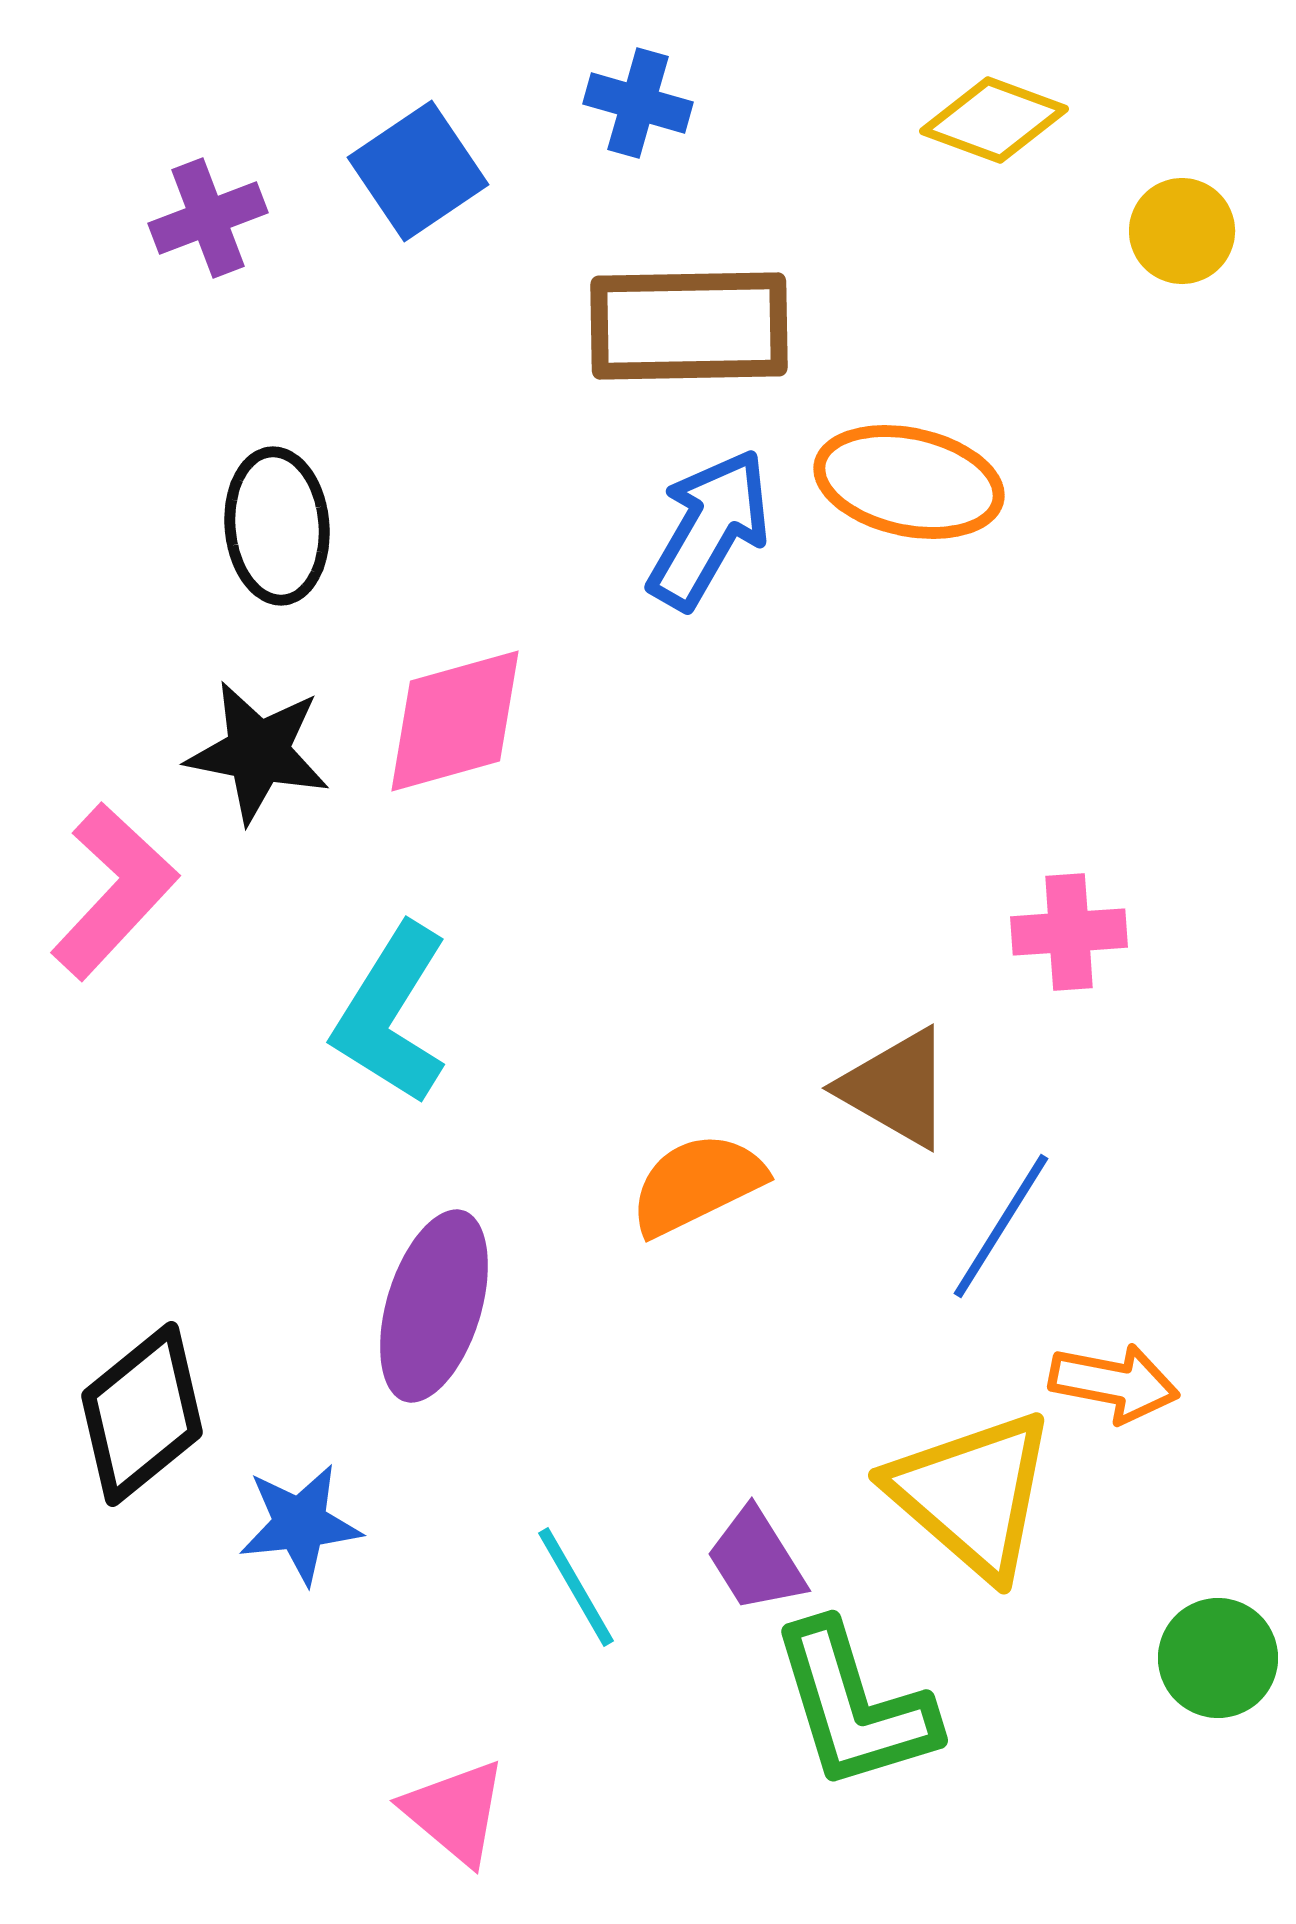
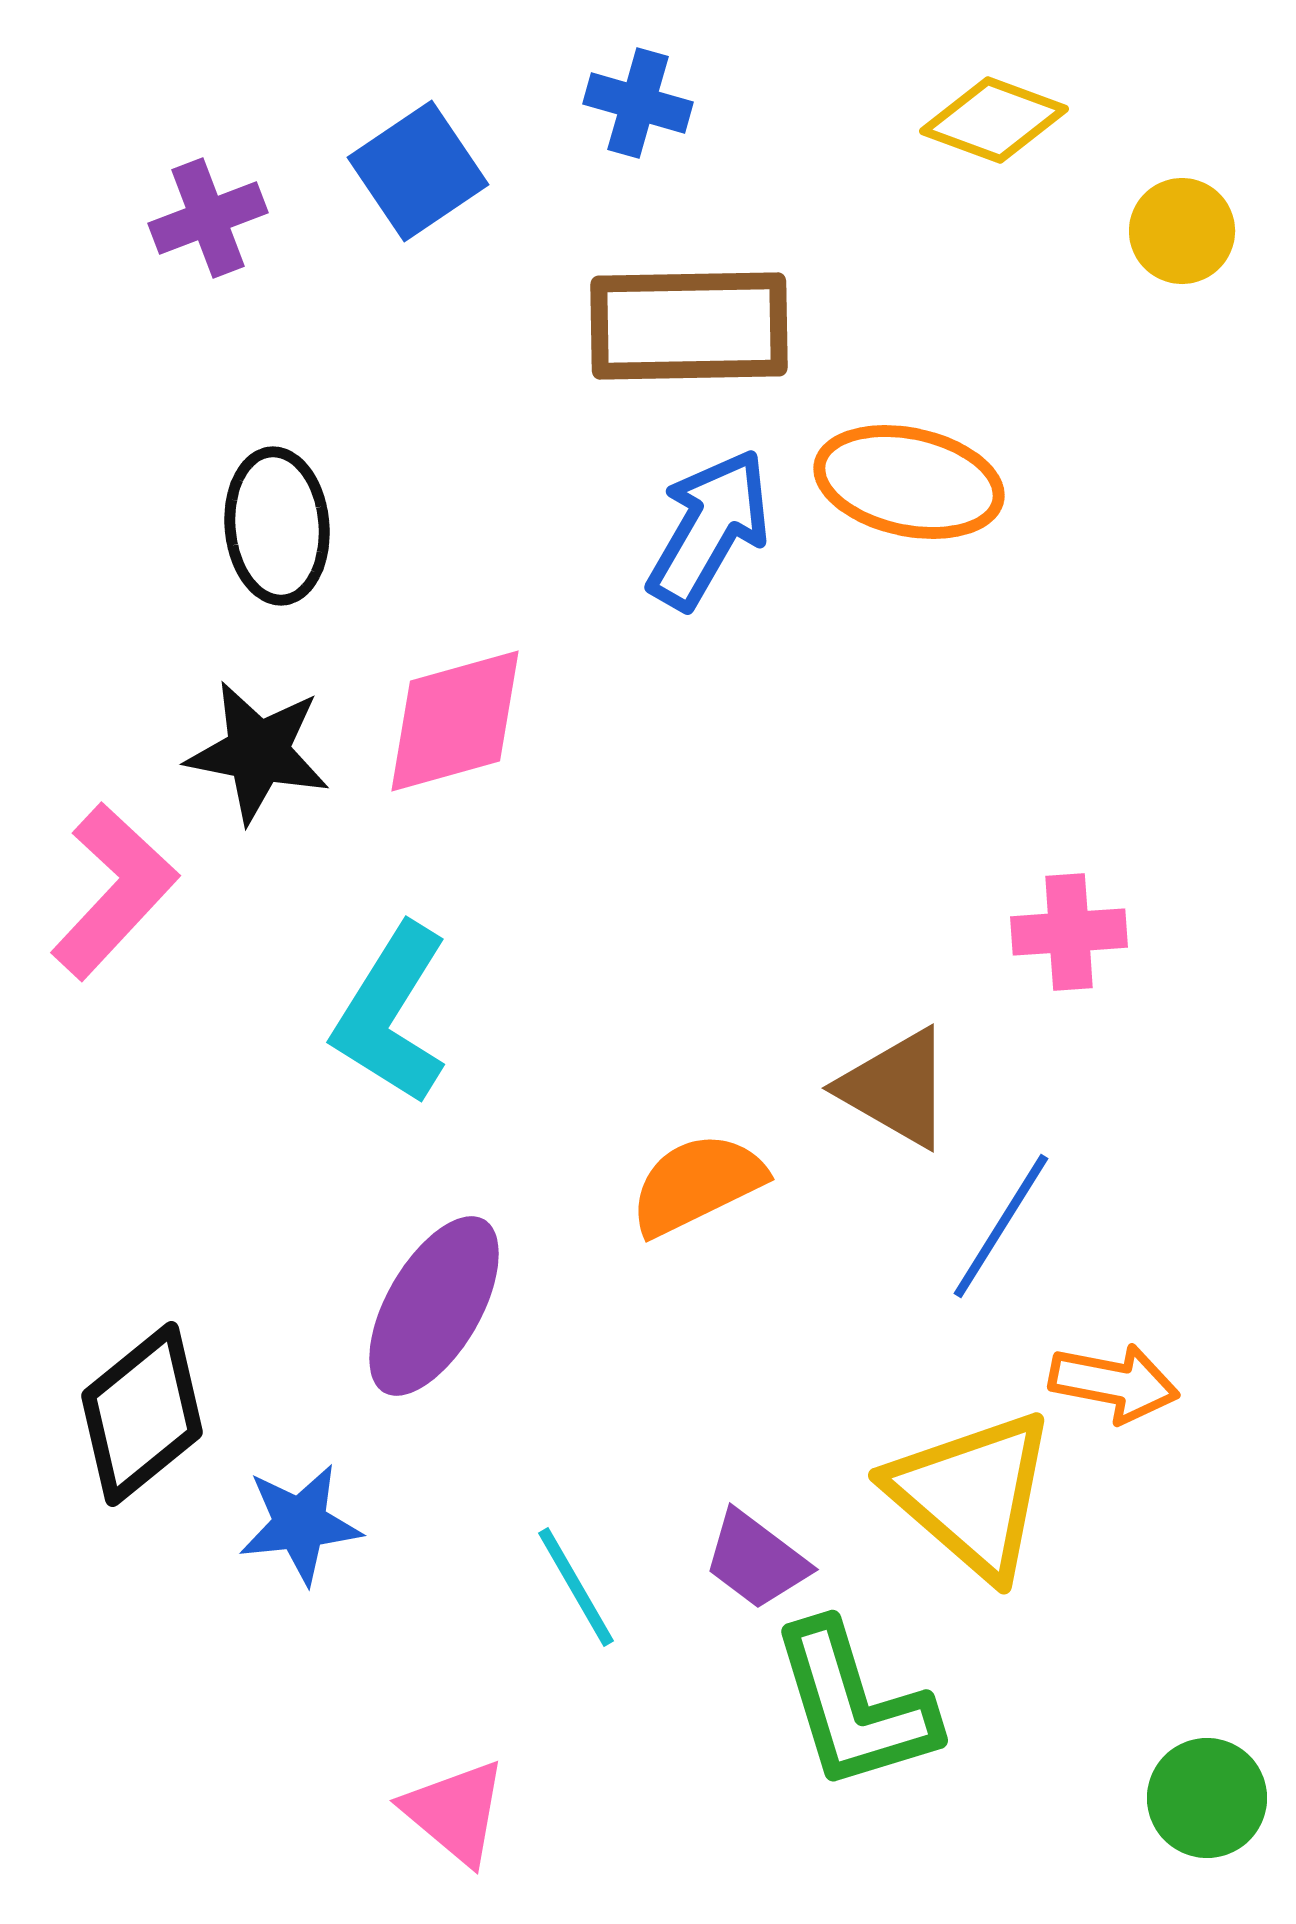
purple ellipse: rotated 13 degrees clockwise
purple trapezoid: rotated 21 degrees counterclockwise
green circle: moved 11 px left, 140 px down
